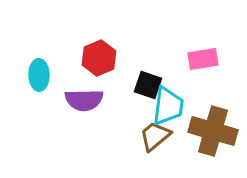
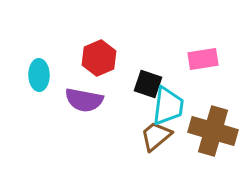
black square: moved 1 px up
purple semicircle: rotated 12 degrees clockwise
brown trapezoid: moved 1 px right
